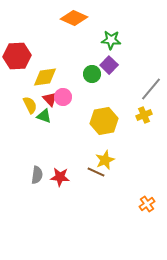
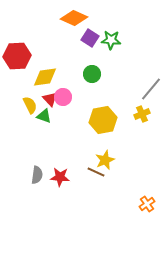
purple square: moved 19 px left, 27 px up; rotated 12 degrees counterclockwise
yellow cross: moved 2 px left, 1 px up
yellow hexagon: moved 1 px left, 1 px up
